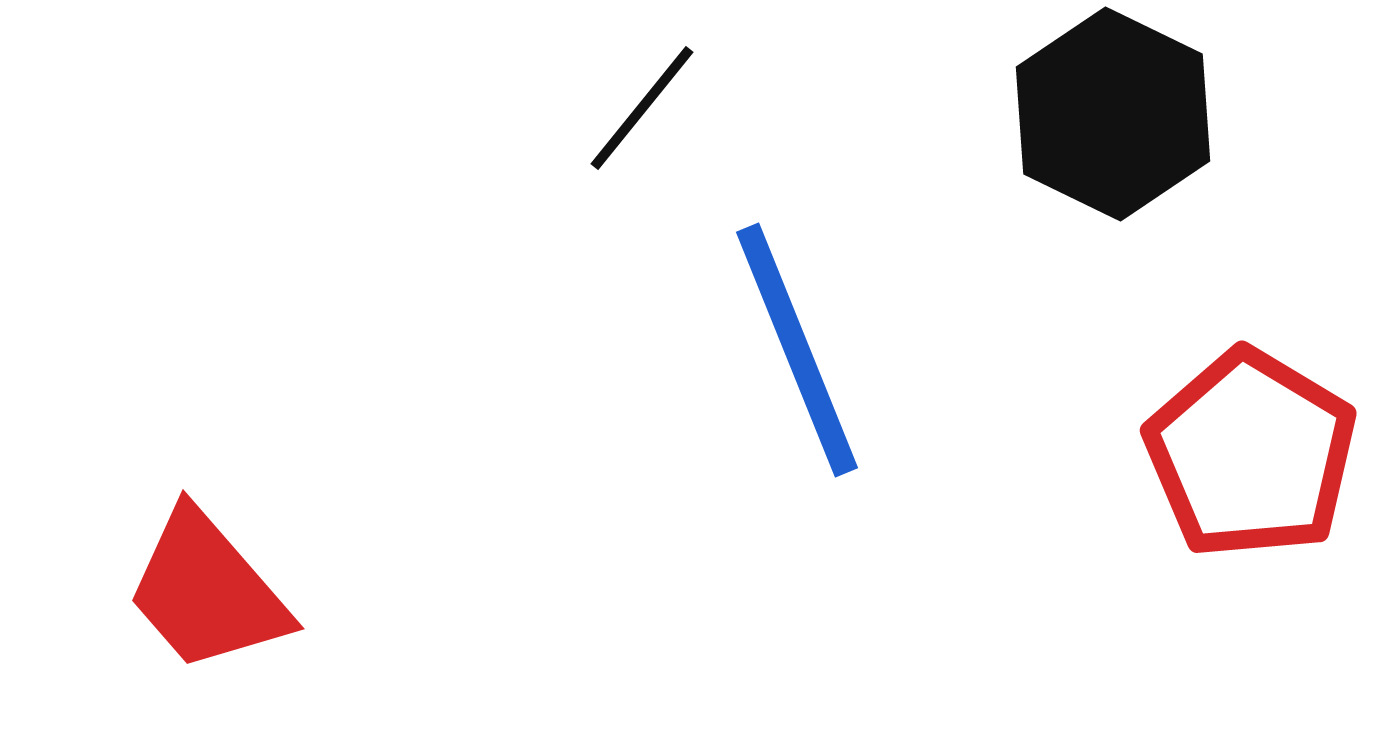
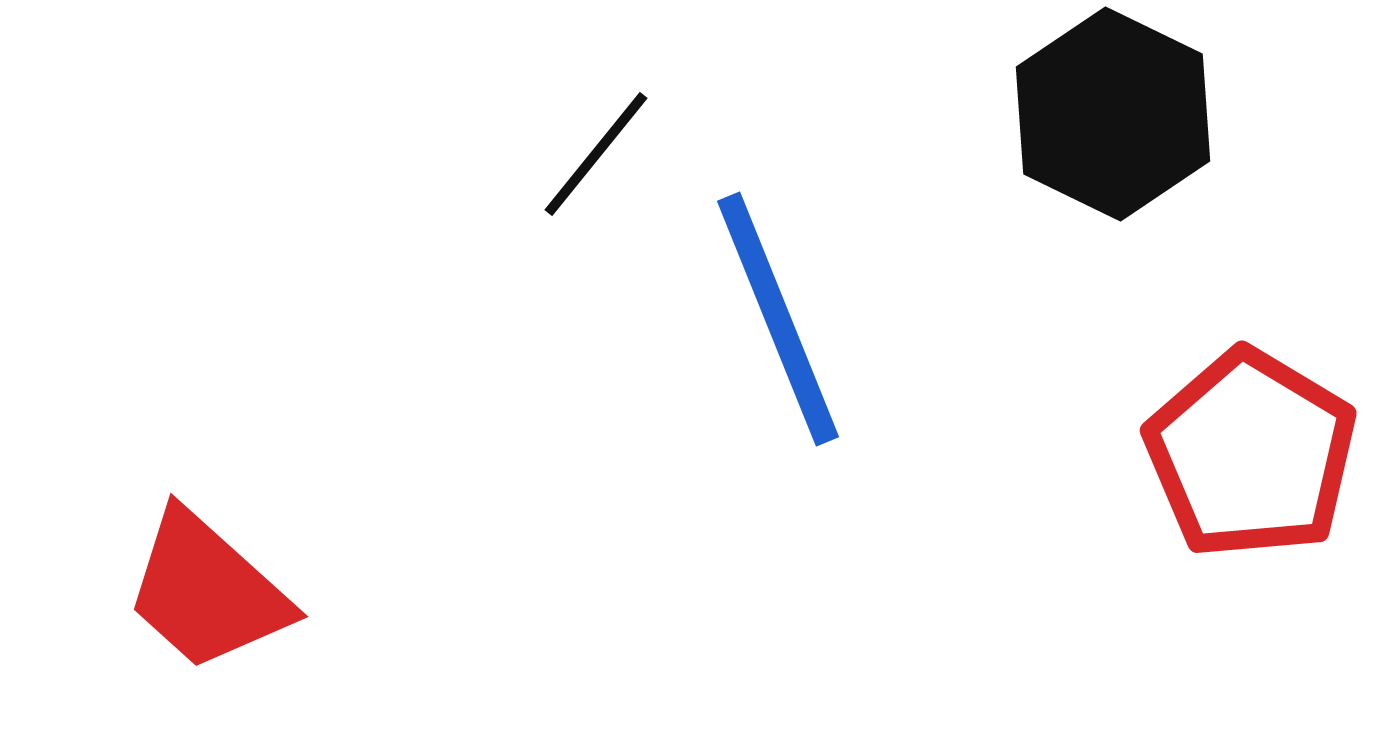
black line: moved 46 px left, 46 px down
blue line: moved 19 px left, 31 px up
red trapezoid: rotated 7 degrees counterclockwise
